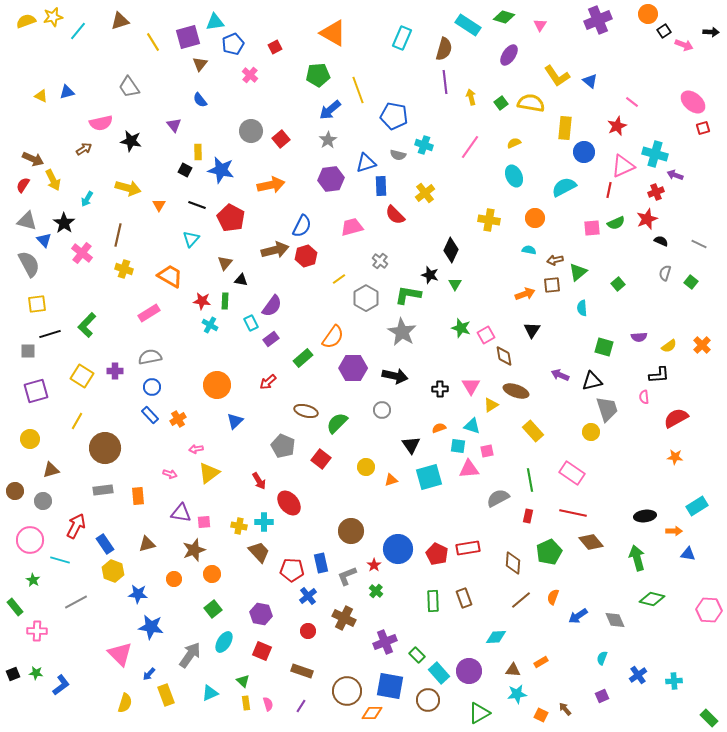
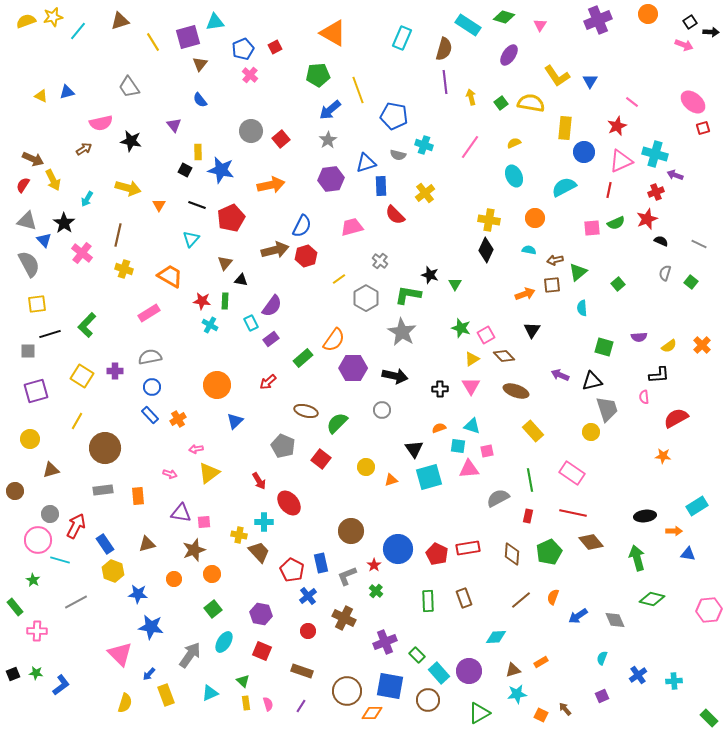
black square at (664, 31): moved 26 px right, 9 px up
blue pentagon at (233, 44): moved 10 px right, 5 px down
blue triangle at (590, 81): rotated 21 degrees clockwise
pink triangle at (623, 166): moved 2 px left, 5 px up
red pentagon at (231, 218): rotated 20 degrees clockwise
black diamond at (451, 250): moved 35 px right
orange semicircle at (333, 337): moved 1 px right, 3 px down
brown diamond at (504, 356): rotated 35 degrees counterclockwise
yellow triangle at (491, 405): moved 19 px left, 46 px up
black triangle at (411, 445): moved 3 px right, 4 px down
orange star at (675, 457): moved 12 px left, 1 px up
gray circle at (43, 501): moved 7 px right, 13 px down
yellow cross at (239, 526): moved 9 px down
pink circle at (30, 540): moved 8 px right
brown diamond at (513, 563): moved 1 px left, 9 px up
red pentagon at (292, 570): rotated 25 degrees clockwise
green rectangle at (433, 601): moved 5 px left
pink hexagon at (709, 610): rotated 10 degrees counterclockwise
brown triangle at (513, 670): rotated 21 degrees counterclockwise
